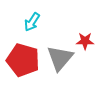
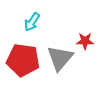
red pentagon: rotated 8 degrees counterclockwise
